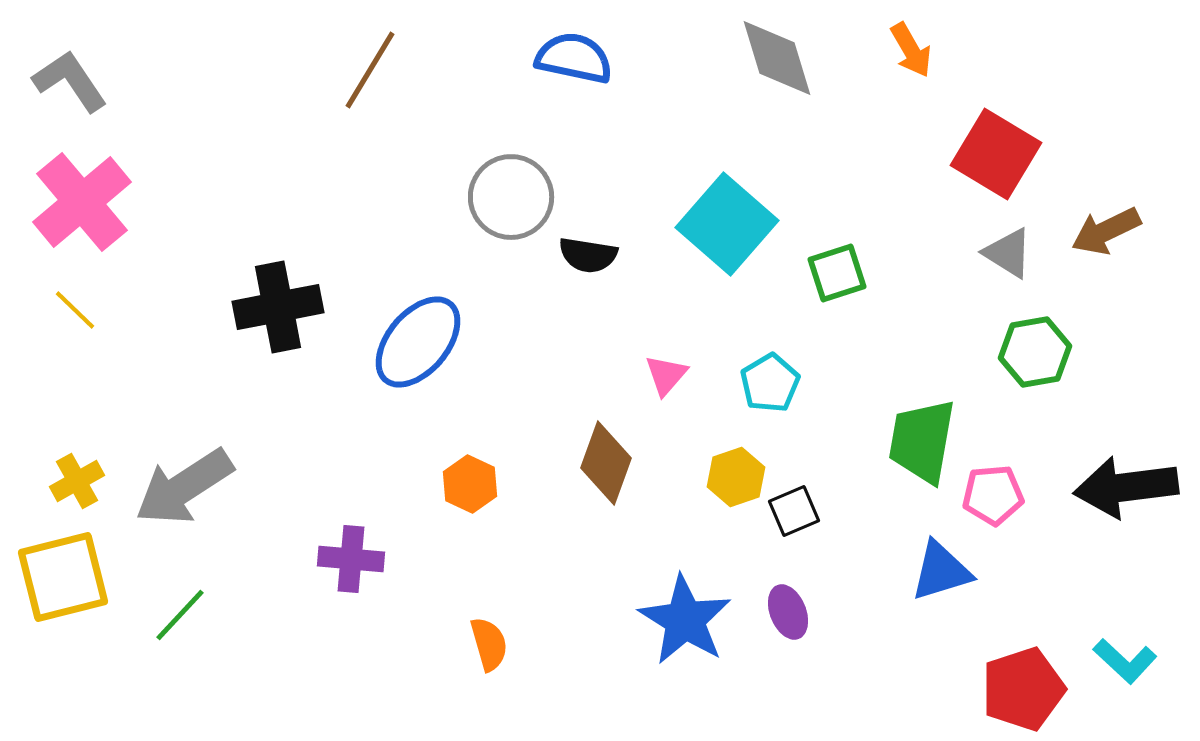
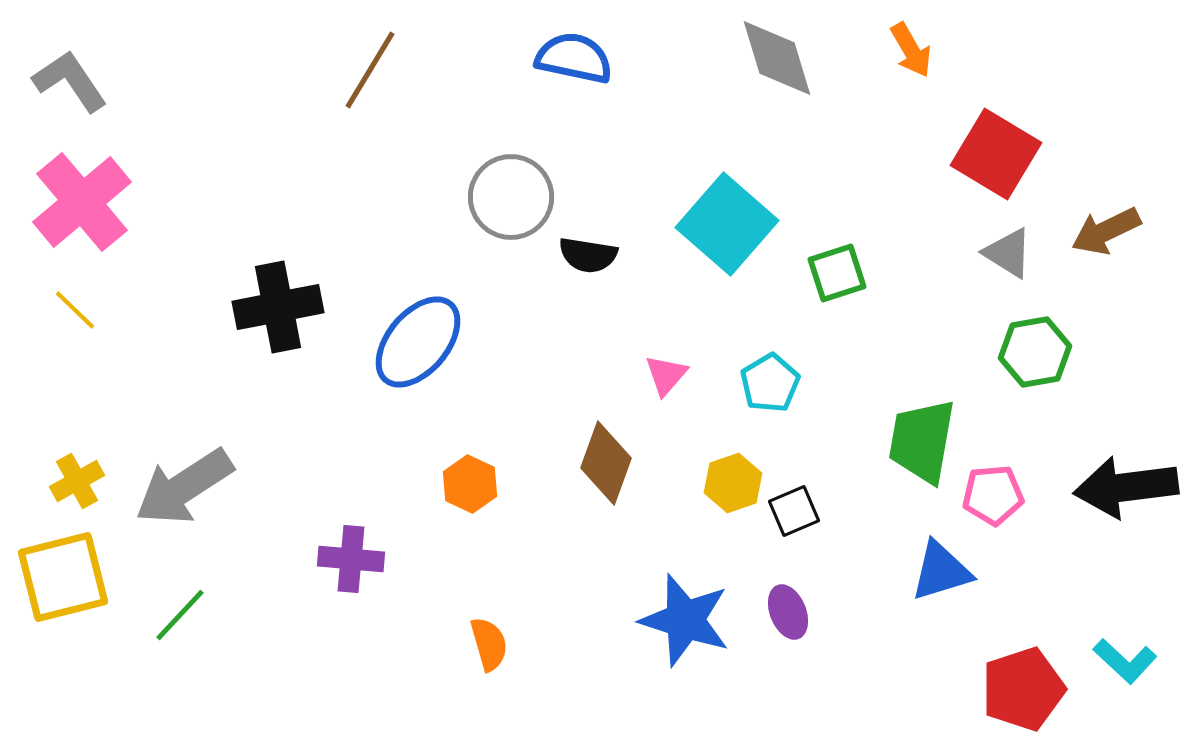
yellow hexagon: moved 3 px left, 6 px down
blue star: rotated 14 degrees counterclockwise
